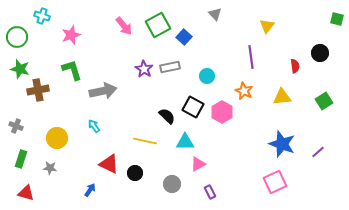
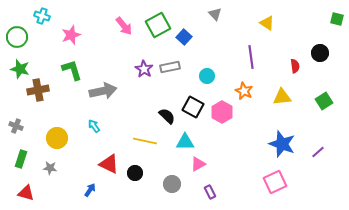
yellow triangle at (267, 26): moved 3 px up; rotated 35 degrees counterclockwise
